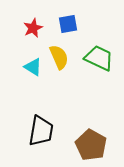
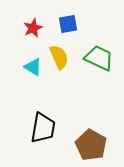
black trapezoid: moved 2 px right, 3 px up
